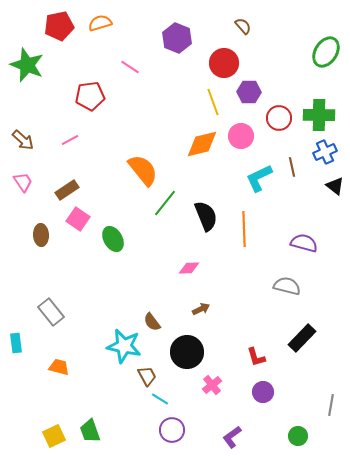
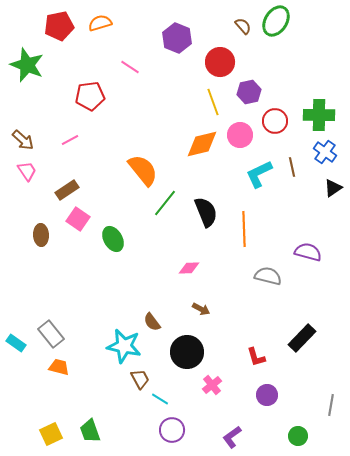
green ellipse at (326, 52): moved 50 px left, 31 px up
red circle at (224, 63): moved 4 px left, 1 px up
purple hexagon at (249, 92): rotated 15 degrees counterclockwise
red circle at (279, 118): moved 4 px left, 3 px down
pink circle at (241, 136): moved 1 px left, 1 px up
blue cross at (325, 152): rotated 30 degrees counterclockwise
cyan L-shape at (259, 178): moved 4 px up
pink trapezoid at (23, 182): moved 4 px right, 11 px up
black triangle at (335, 186): moved 2 px left, 2 px down; rotated 48 degrees clockwise
black semicircle at (206, 216): moved 4 px up
purple semicircle at (304, 243): moved 4 px right, 9 px down
gray semicircle at (287, 286): moved 19 px left, 10 px up
brown arrow at (201, 309): rotated 54 degrees clockwise
gray rectangle at (51, 312): moved 22 px down
cyan rectangle at (16, 343): rotated 48 degrees counterclockwise
brown trapezoid at (147, 376): moved 7 px left, 3 px down
purple circle at (263, 392): moved 4 px right, 3 px down
yellow square at (54, 436): moved 3 px left, 2 px up
